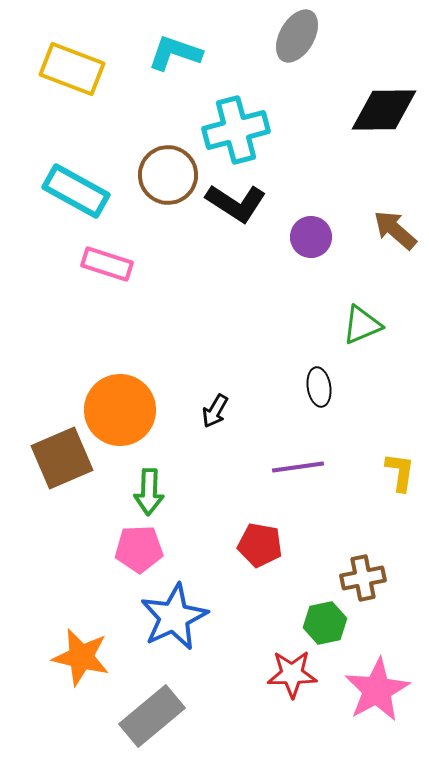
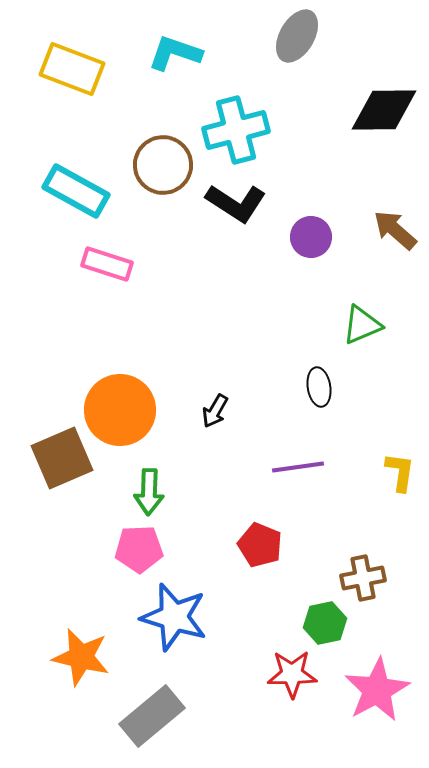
brown circle: moved 5 px left, 10 px up
red pentagon: rotated 12 degrees clockwise
blue star: rotated 30 degrees counterclockwise
